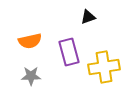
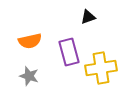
yellow cross: moved 3 px left, 1 px down
gray star: moved 2 px left; rotated 18 degrees clockwise
